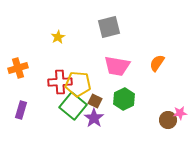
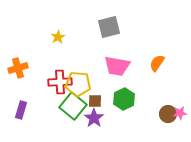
brown square: rotated 24 degrees counterclockwise
brown circle: moved 6 px up
